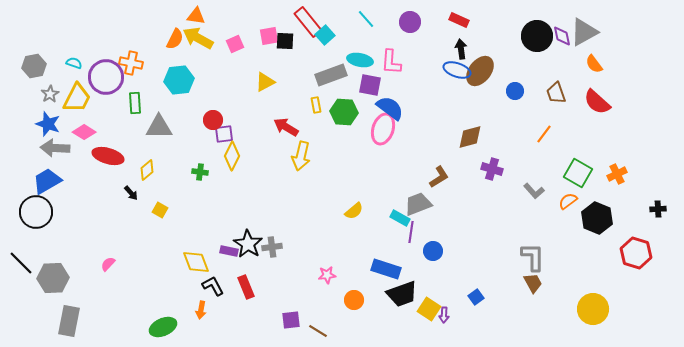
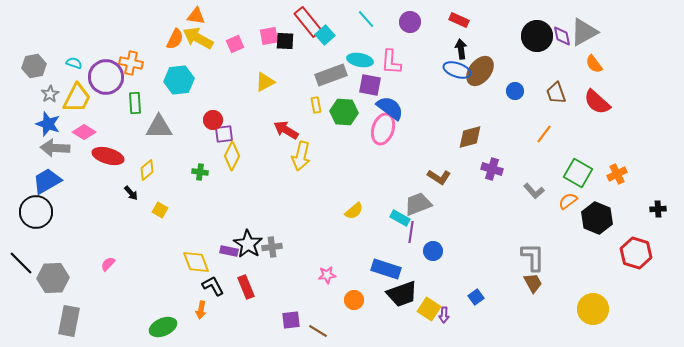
red arrow at (286, 127): moved 3 px down
brown L-shape at (439, 177): rotated 65 degrees clockwise
